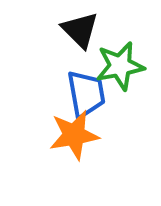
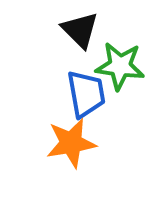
green star: rotated 18 degrees clockwise
orange star: moved 3 px left, 8 px down
